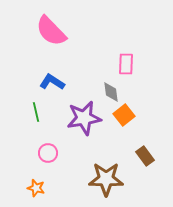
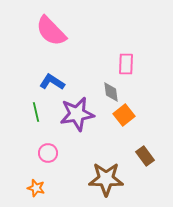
purple star: moved 7 px left, 4 px up
